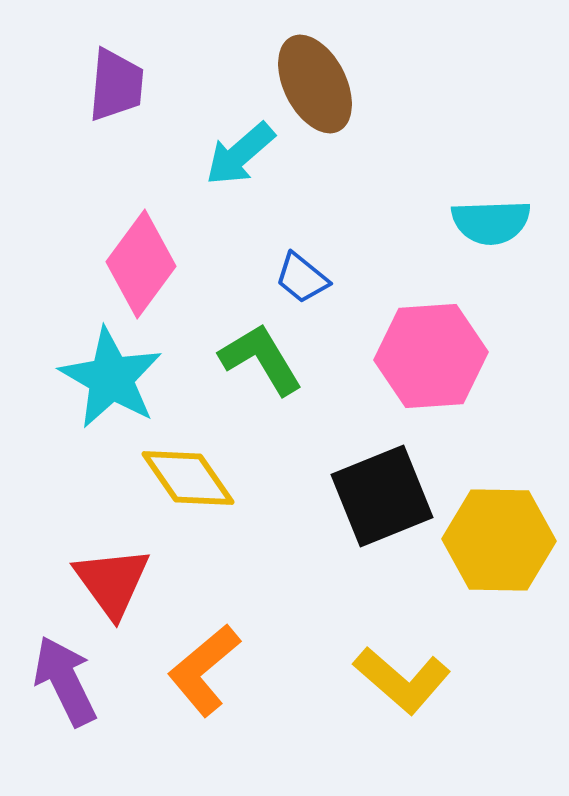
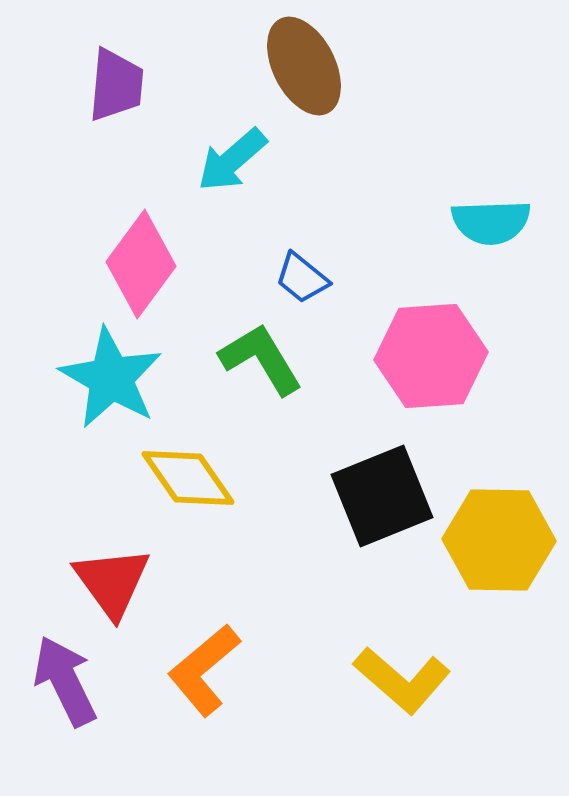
brown ellipse: moved 11 px left, 18 px up
cyan arrow: moved 8 px left, 6 px down
